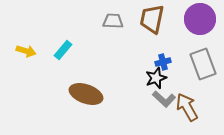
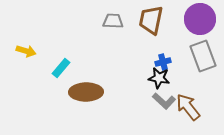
brown trapezoid: moved 1 px left, 1 px down
cyan rectangle: moved 2 px left, 18 px down
gray rectangle: moved 8 px up
black star: moved 3 px right; rotated 30 degrees clockwise
brown ellipse: moved 2 px up; rotated 20 degrees counterclockwise
gray L-shape: moved 2 px down
brown arrow: moved 1 px right; rotated 8 degrees counterclockwise
